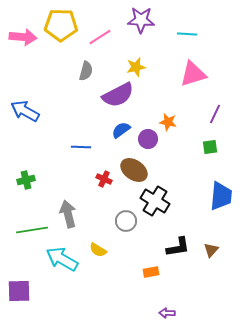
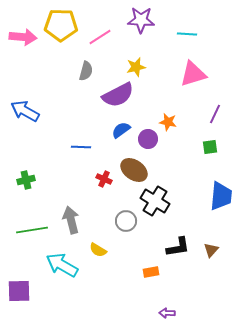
gray arrow: moved 3 px right, 6 px down
cyan arrow: moved 6 px down
